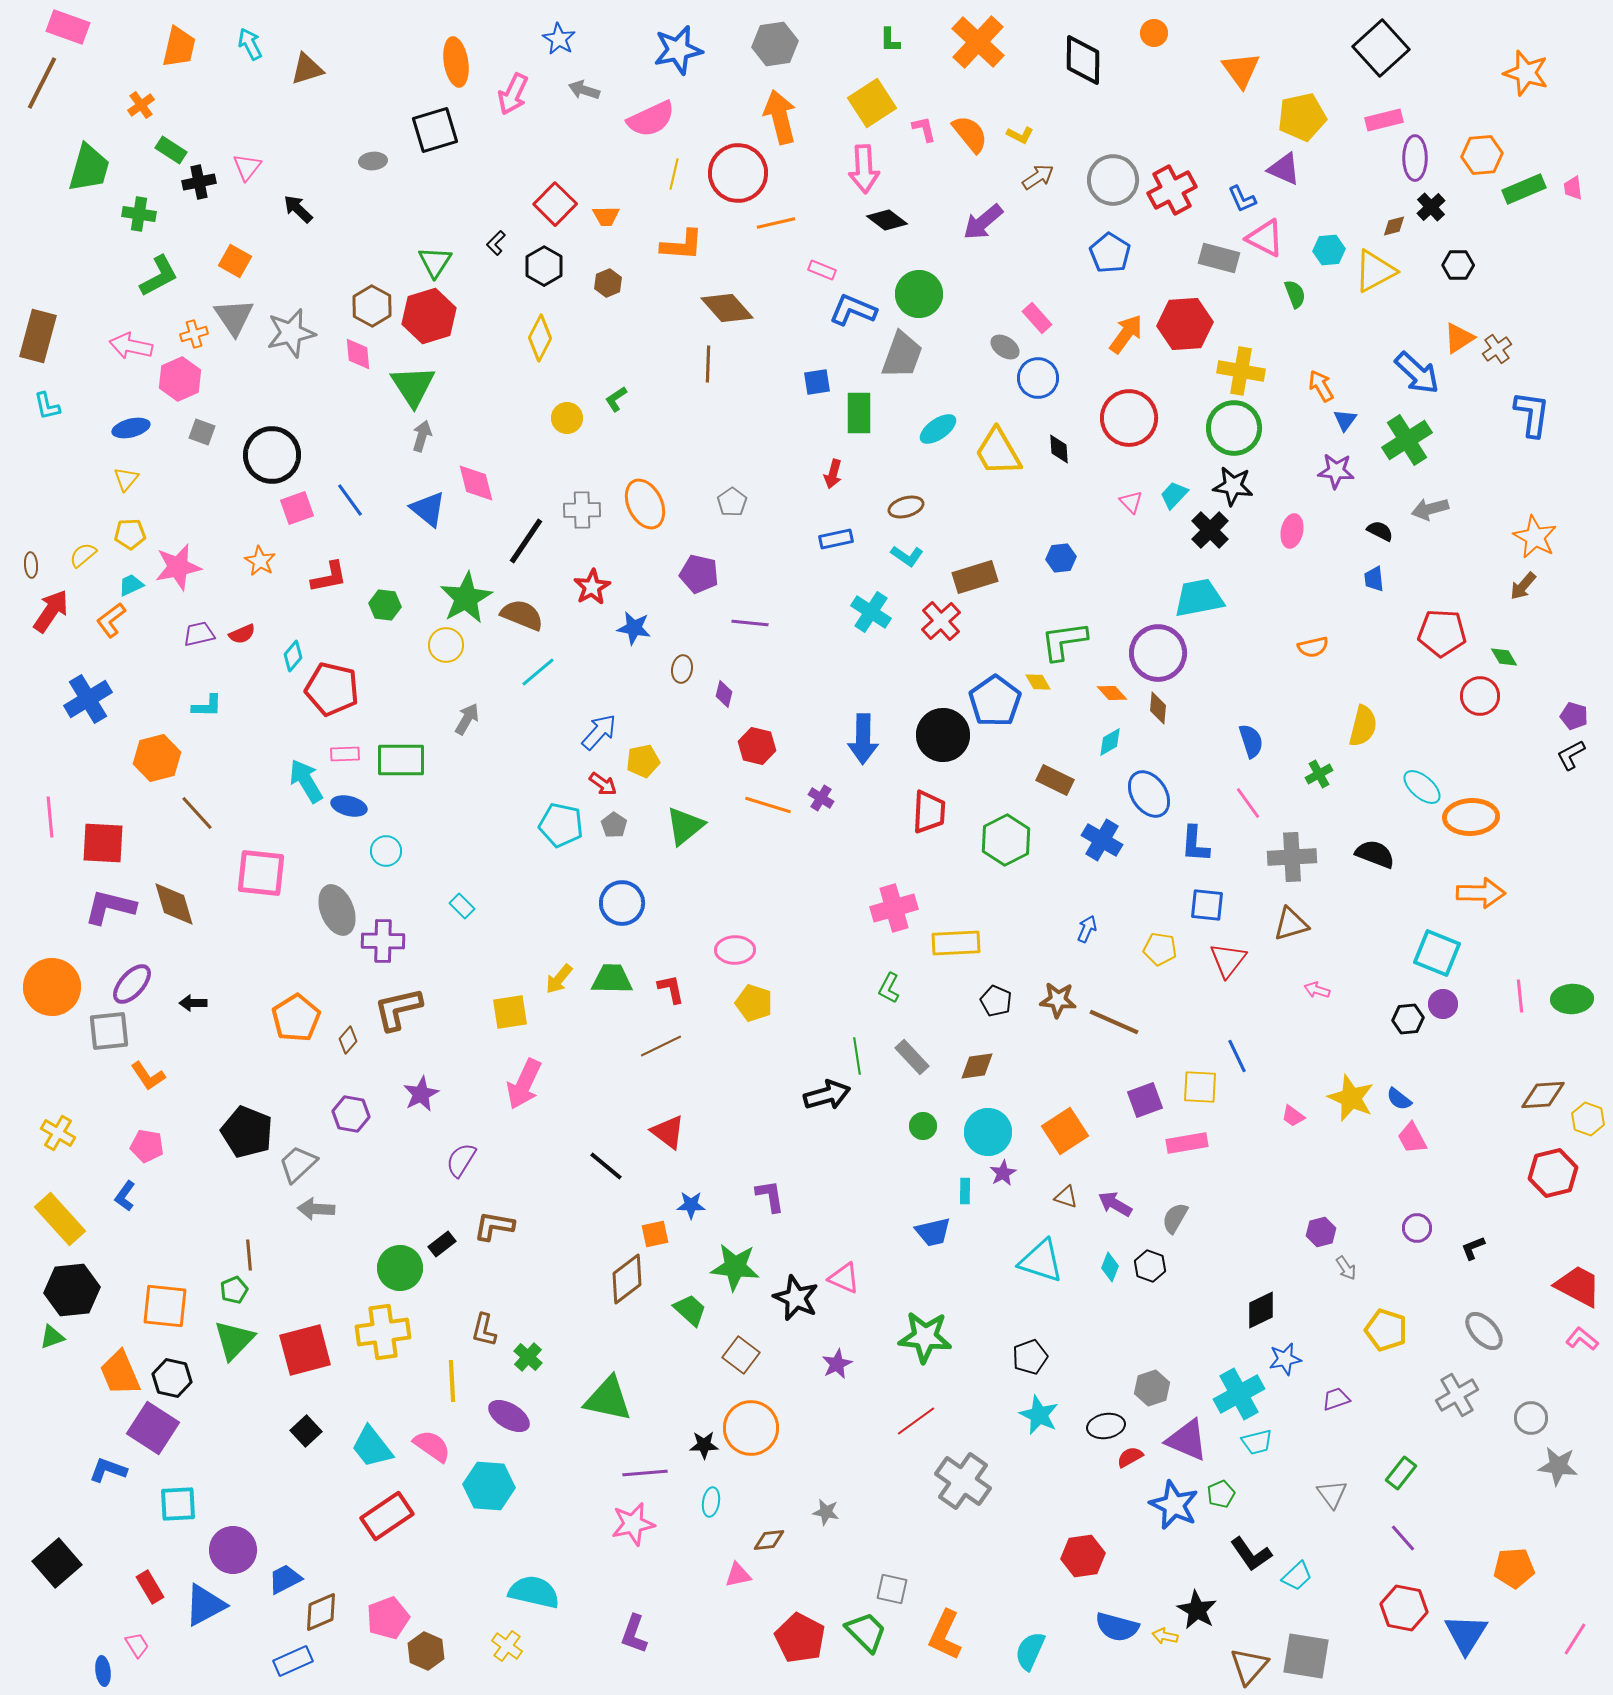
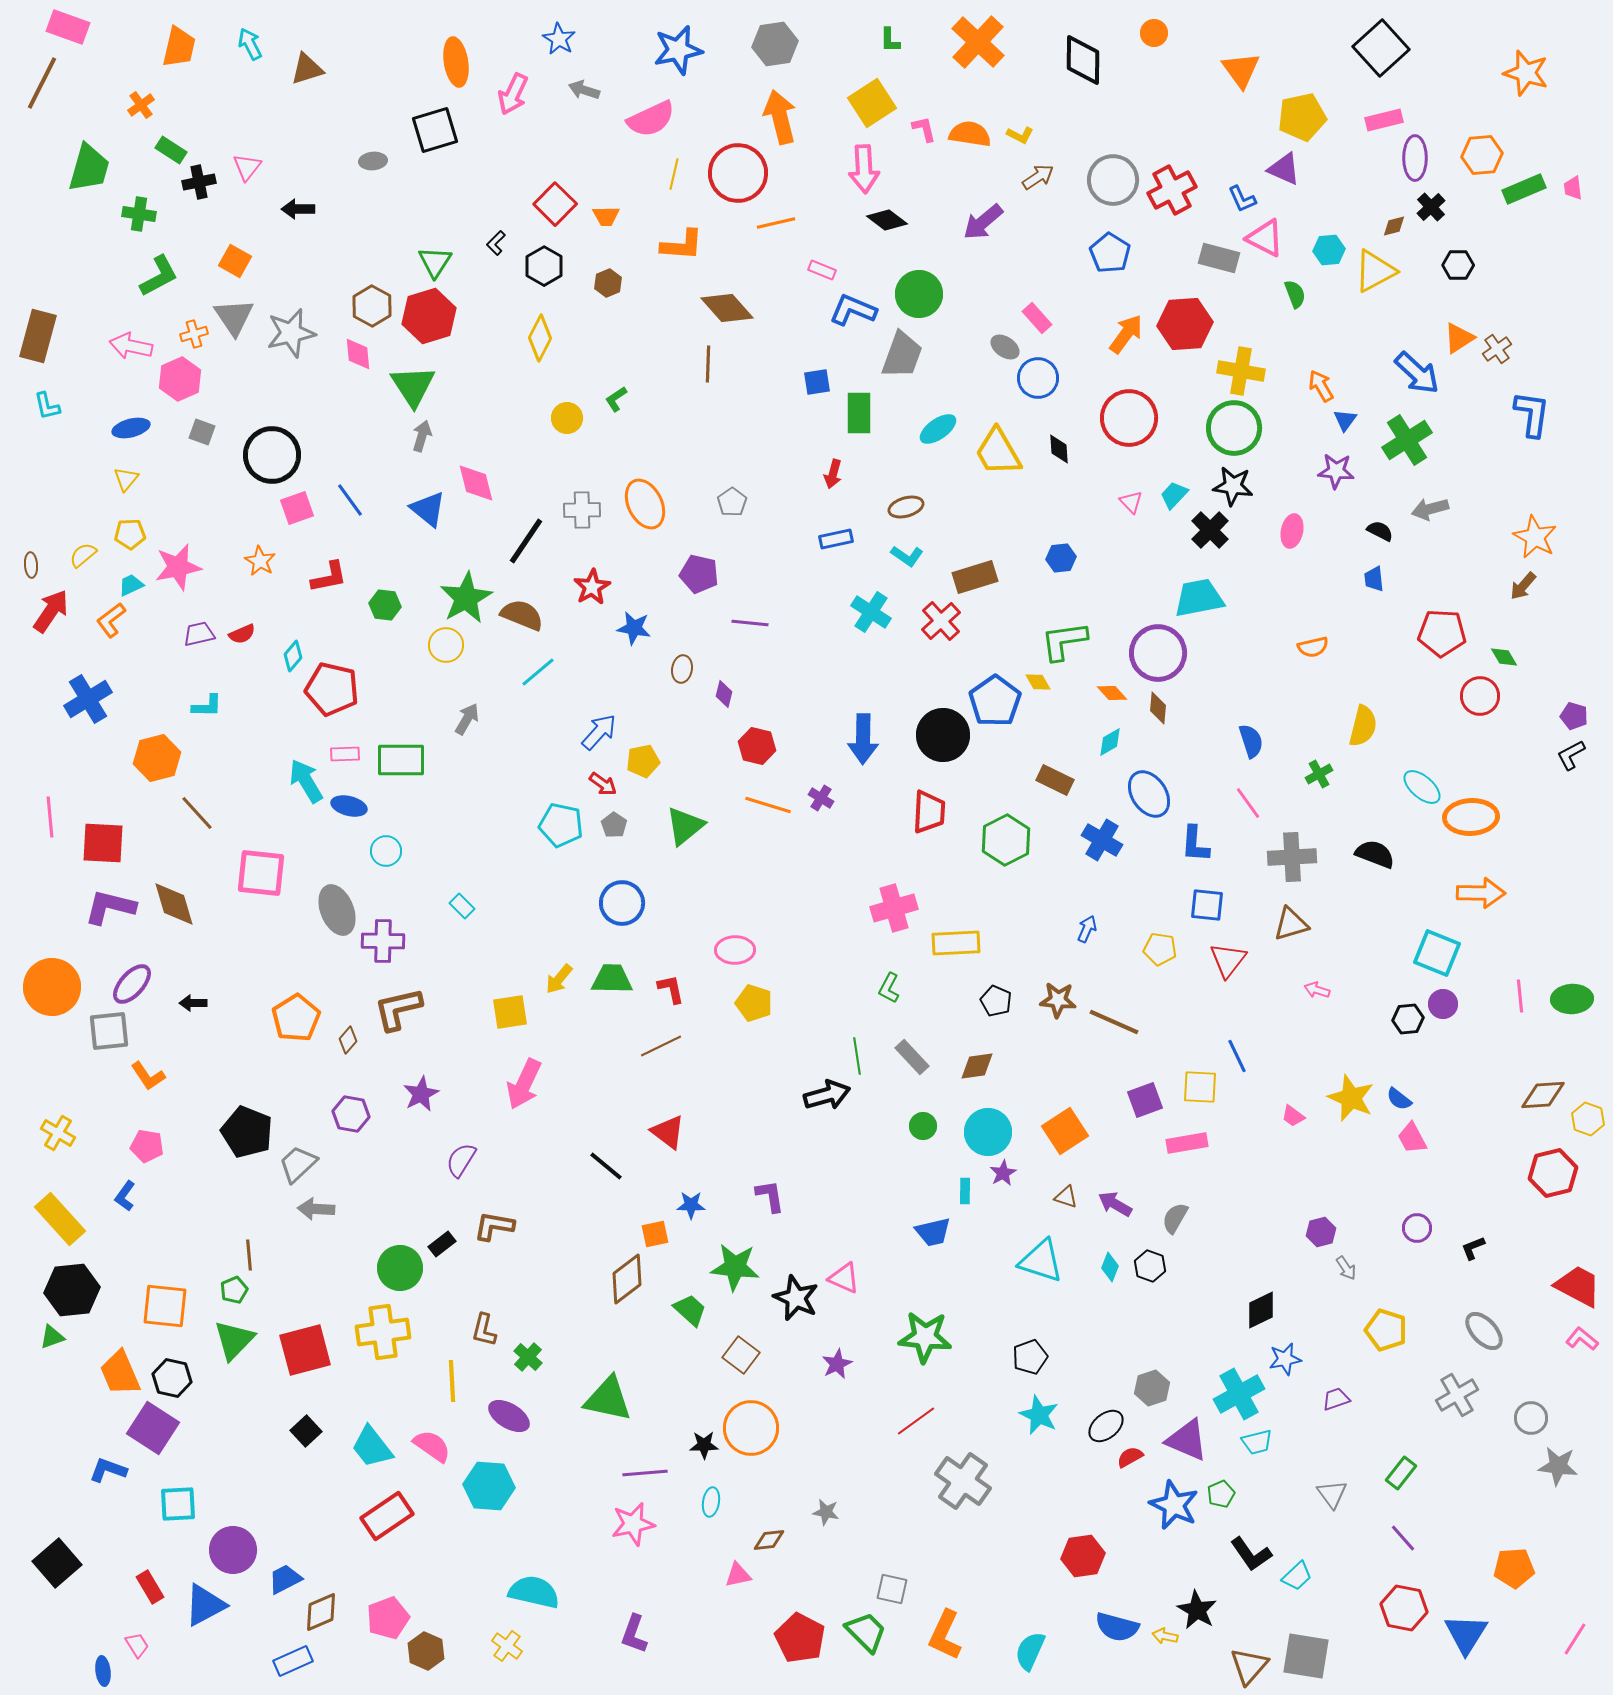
orange semicircle at (970, 134): rotated 42 degrees counterclockwise
black arrow at (298, 209): rotated 44 degrees counterclockwise
black ellipse at (1106, 1426): rotated 30 degrees counterclockwise
